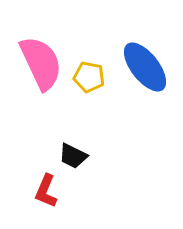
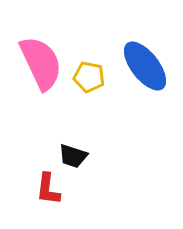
blue ellipse: moved 1 px up
black trapezoid: rotated 8 degrees counterclockwise
red L-shape: moved 2 px right, 2 px up; rotated 16 degrees counterclockwise
